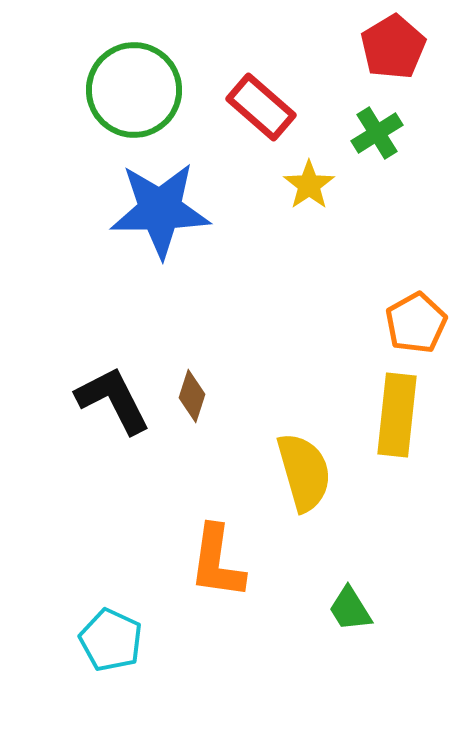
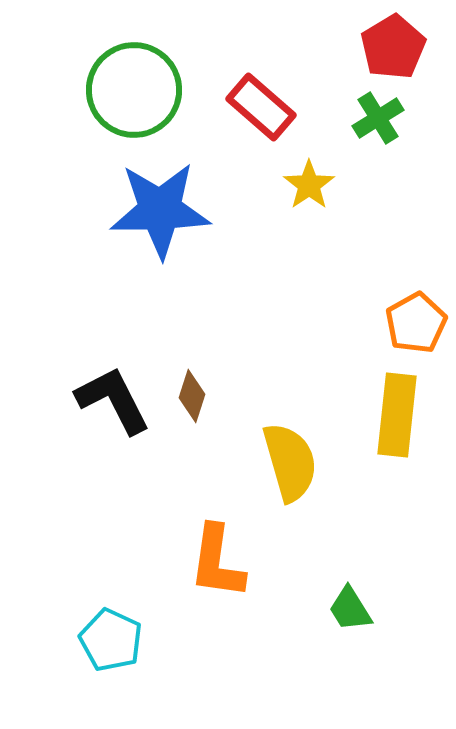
green cross: moved 1 px right, 15 px up
yellow semicircle: moved 14 px left, 10 px up
